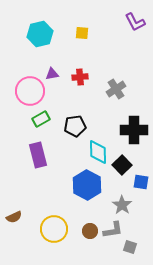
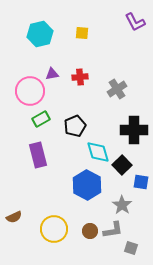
gray cross: moved 1 px right
black pentagon: rotated 15 degrees counterclockwise
cyan diamond: rotated 15 degrees counterclockwise
gray square: moved 1 px right, 1 px down
